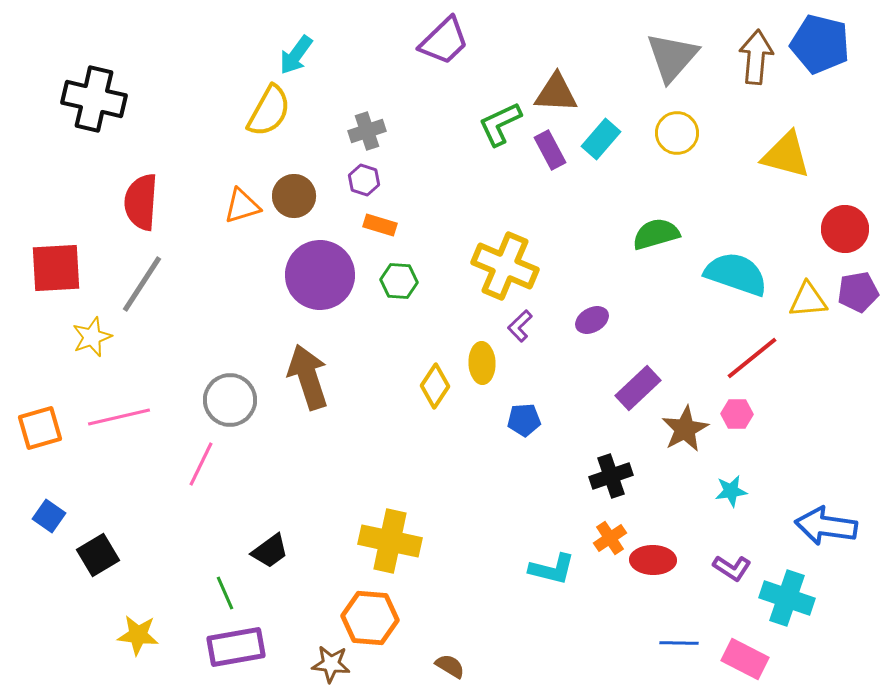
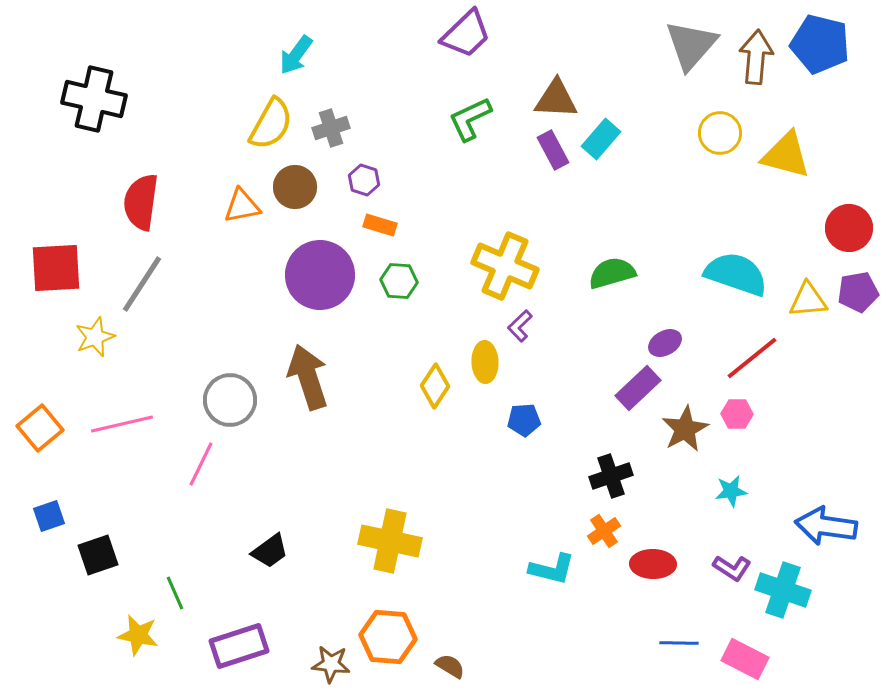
purple trapezoid at (444, 41): moved 22 px right, 7 px up
gray triangle at (672, 57): moved 19 px right, 12 px up
brown triangle at (556, 93): moved 6 px down
yellow semicircle at (269, 111): moved 2 px right, 13 px down
green L-shape at (500, 124): moved 30 px left, 5 px up
gray cross at (367, 131): moved 36 px left, 3 px up
yellow circle at (677, 133): moved 43 px right
purple rectangle at (550, 150): moved 3 px right
brown circle at (294, 196): moved 1 px right, 9 px up
red semicircle at (141, 202): rotated 4 degrees clockwise
orange triangle at (242, 206): rotated 6 degrees clockwise
red circle at (845, 229): moved 4 px right, 1 px up
green semicircle at (656, 234): moved 44 px left, 39 px down
purple ellipse at (592, 320): moved 73 px right, 23 px down
yellow star at (92, 337): moved 3 px right
yellow ellipse at (482, 363): moved 3 px right, 1 px up
pink line at (119, 417): moved 3 px right, 7 px down
orange square at (40, 428): rotated 24 degrees counterclockwise
blue square at (49, 516): rotated 36 degrees clockwise
orange cross at (610, 538): moved 6 px left, 7 px up
black square at (98, 555): rotated 12 degrees clockwise
red ellipse at (653, 560): moved 4 px down
green line at (225, 593): moved 50 px left
cyan cross at (787, 598): moved 4 px left, 8 px up
orange hexagon at (370, 618): moved 18 px right, 19 px down
yellow star at (138, 635): rotated 6 degrees clockwise
purple rectangle at (236, 647): moved 3 px right, 1 px up; rotated 8 degrees counterclockwise
